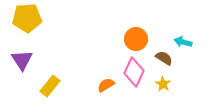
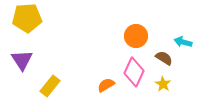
orange circle: moved 3 px up
